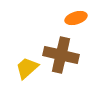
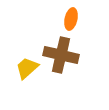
orange ellipse: moved 5 px left, 1 px down; rotated 60 degrees counterclockwise
